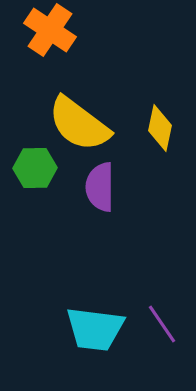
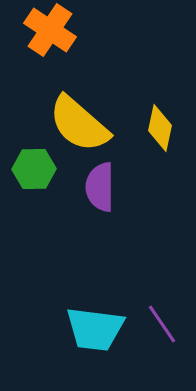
yellow semicircle: rotated 4 degrees clockwise
green hexagon: moved 1 px left, 1 px down
